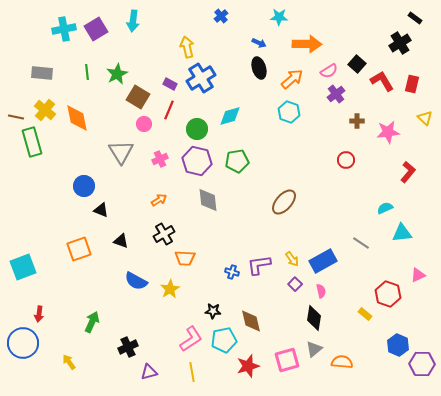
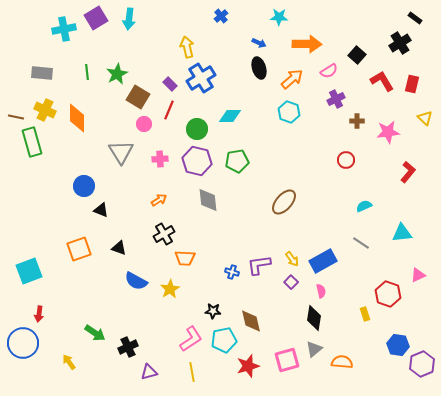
cyan arrow at (133, 21): moved 4 px left, 2 px up
purple square at (96, 29): moved 11 px up
black square at (357, 64): moved 9 px up
purple rectangle at (170, 84): rotated 16 degrees clockwise
purple cross at (336, 94): moved 5 px down; rotated 12 degrees clockwise
yellow cross at (45, 110): rotated 15 degrees counterclockwise
cyan diamond at (230, 116): rotated 15 degrees clockwise
orange diamond at (77, 118): rotated 12 degrees clockwise
pink cross at (160, 159): rotated 21 degrees clockwise
cyan semicircle at (385, 208): moved 21 px left, 2 px up
black triangle at (121, 241): moved 2 px left, 7 px down
cyan square at (23, 267): moved 6 px right, 4 px down
purple square at (295, 284): moved 4 px left, 2 px up
yellow rectangle at (365, 314): rotated 32 degrees clockwise
green arrow at (92, 322): moved 3 px right, 11 px down; rotated 100 degrees clockwise
blue hexagon at (398, 345): rotated 15 degrees counterclockwise
purple hexagon at (422, 364): rotated 25 degrees counterclockwise
